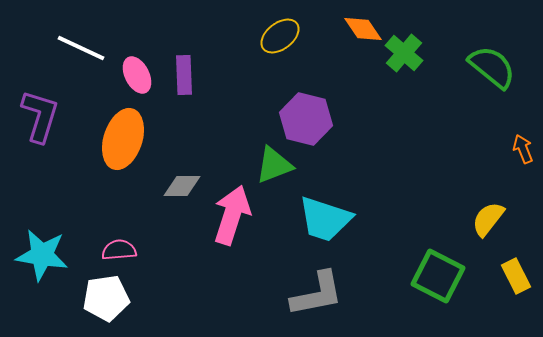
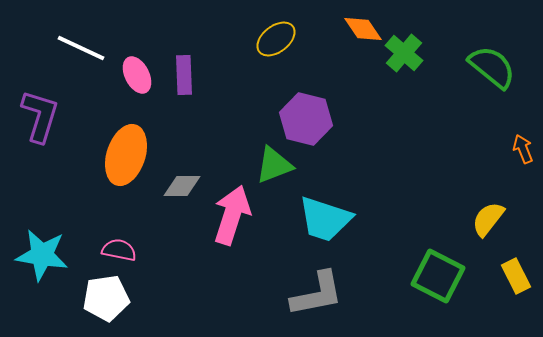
yellow ellipse: moved 4 px left, 3 px down
orange ellipse: moved 3 px right, 16 px down
pink semicircle: rotated 16 degrees clockwise
